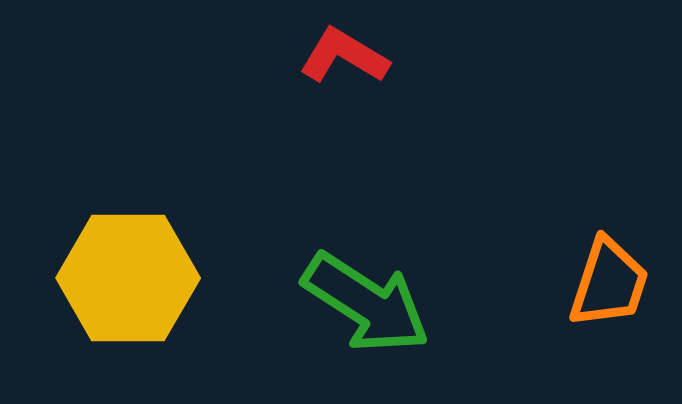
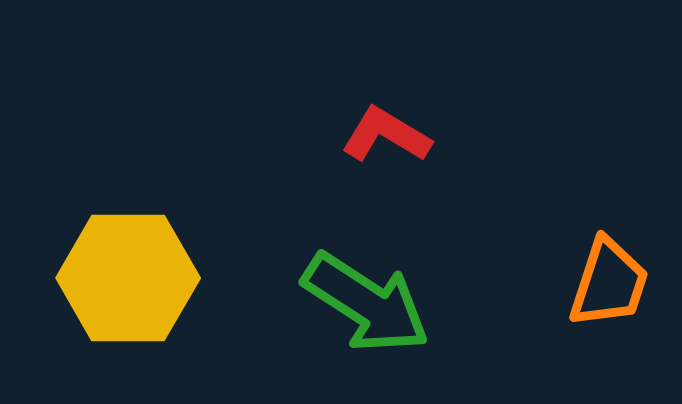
red L-shape: moved 42 px right, 79 px down
